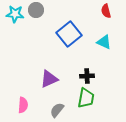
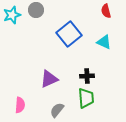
cyan star: moved 3 px left, 1 px down; rotated 24 degrees counterclockwise
green trapezoid: rotated 15 degrees counterclockwise
pink semicircle: moved 3 px left
